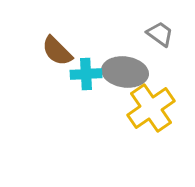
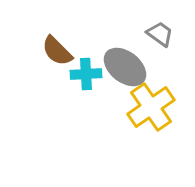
gray ellipse: moved 5 px up; rotated 30 degrees clockwise
yellow cross: moved 1 px up
